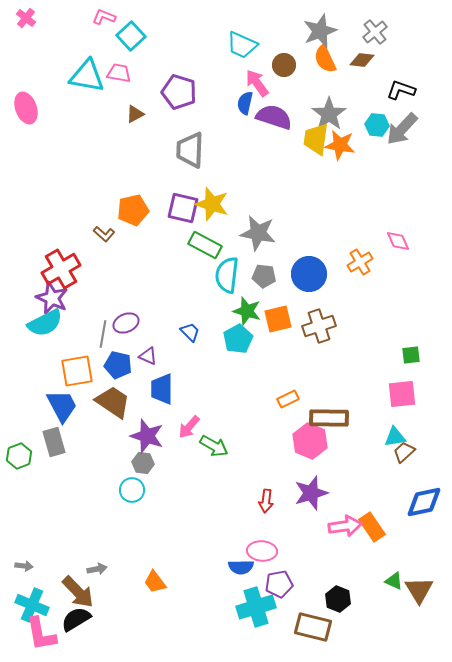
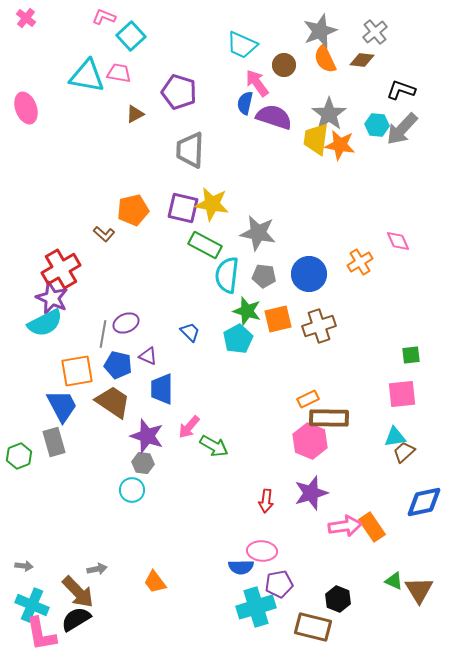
yellow star at (212, 204): rotated 8 degrees counterclockwise
orange rectangle at (288, 399): moved 20 px right
